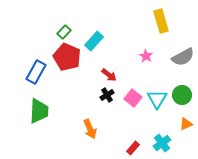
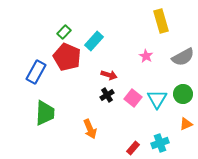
red arrow: rotated 21 degrees counterclockwise
green circle: moved 1 px right, 1 px up
green trapezoid: moved 6 px right, 2 px down
cyan cross: moved 2 px left; rotated 18 degrees clockwise
